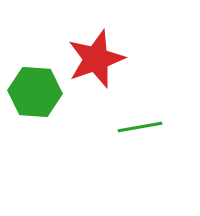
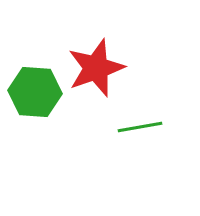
red star: moved 9 px down
